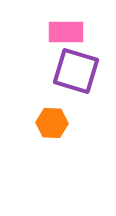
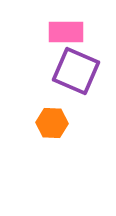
purple square: rotated 6 degrees clockwise
